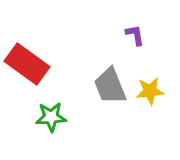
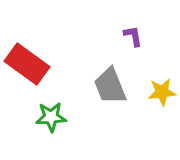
purple L-shape: moved 2 px left, 1 px down
yellow star: moved 12 px right, 1 px down
